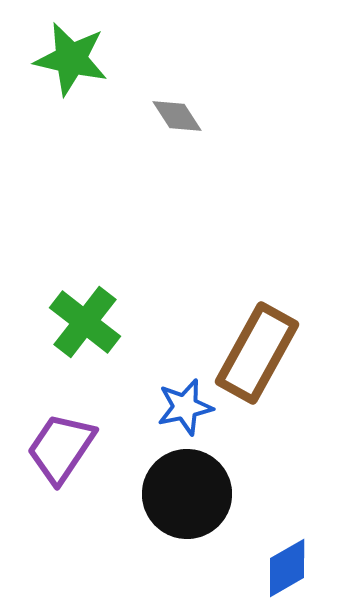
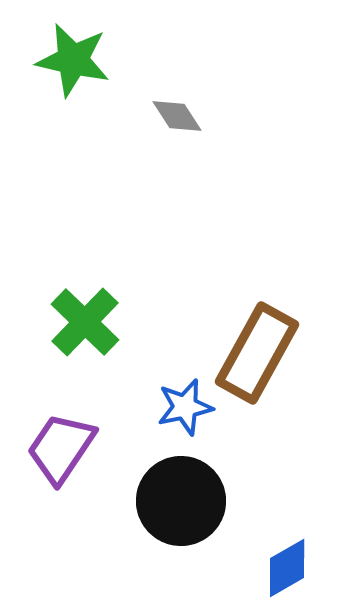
green star: moved 2 px right, 1 px down
green cross: rotated 6 degrees clockwise
black circle: moved 6 px left, 7 px down
